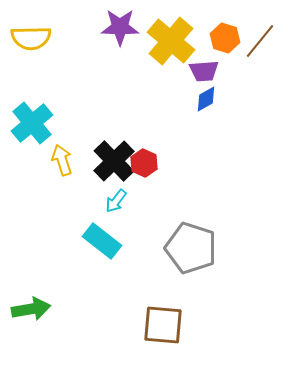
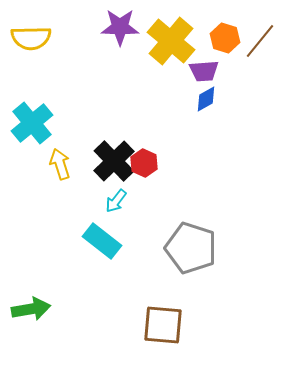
yellow arrow: moved 2 px left, 4 px down
